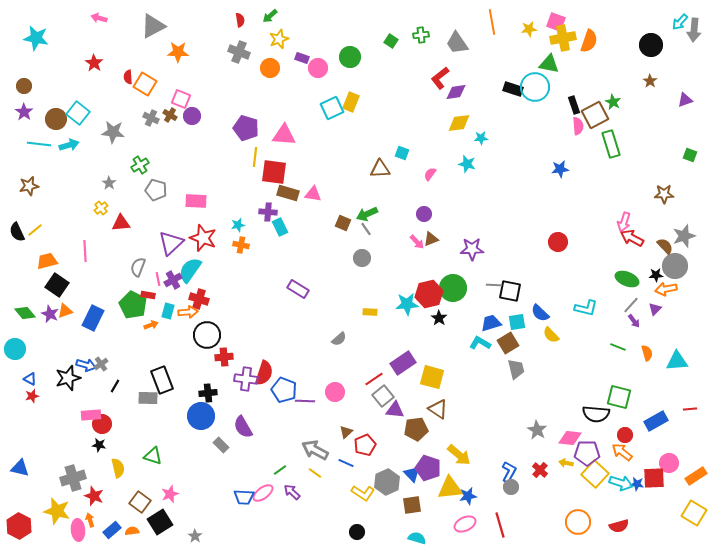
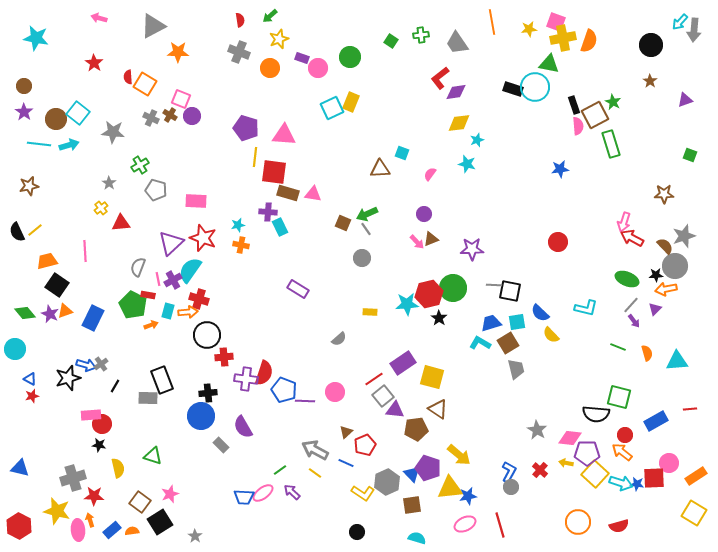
cyan star at (481, 138): moved 4 px left, 2 px down; rotated 16 degrees counterclockwise
red star at (94, 496): rotated 18 degrees counterclockwise
